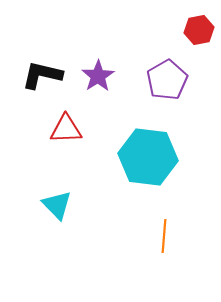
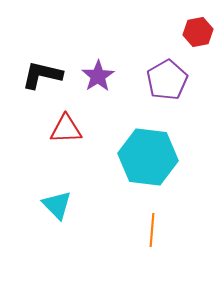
red hexagon: moved 1 px left, 2 px down
orange line: moved 12 px left, 6 px up
